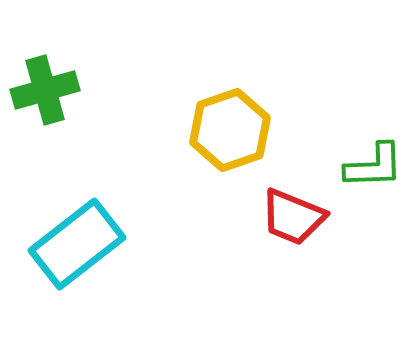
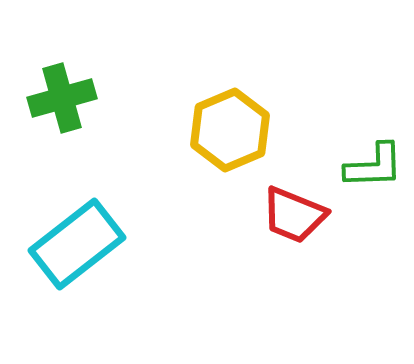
green cross: moved 17 px right, 8 px down
yellow hexagon: rotated 4 degrees counterclockwise
red trapezoid: moved 1 px right, 2 px up
